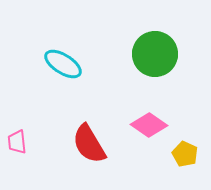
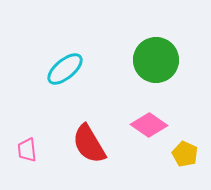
green circle: moved 1 px right, 6 px down
cyan ellipse: moved 2 px right, 5 px down; rotated 72 degrees counterclockwise
pink trapezoid: moved 10 px right, 8 px down
